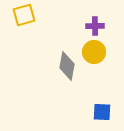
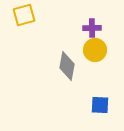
purple cross: moved 3 px left, 2 px down
yellow circle: moved 1 px right, 2 px up
blue square: moved 2 px left, 7 px up
